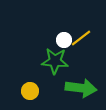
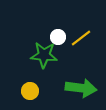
white circle: moved 6 px left, 3 px up
green star: moved 11 px left, 6 px up
